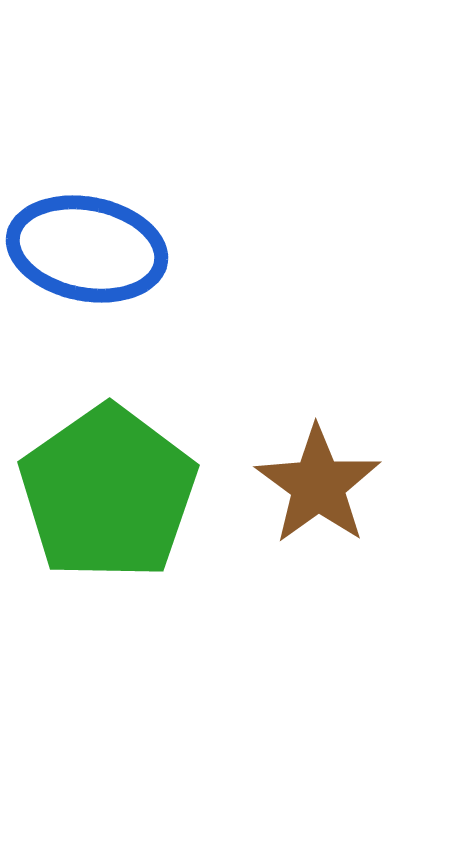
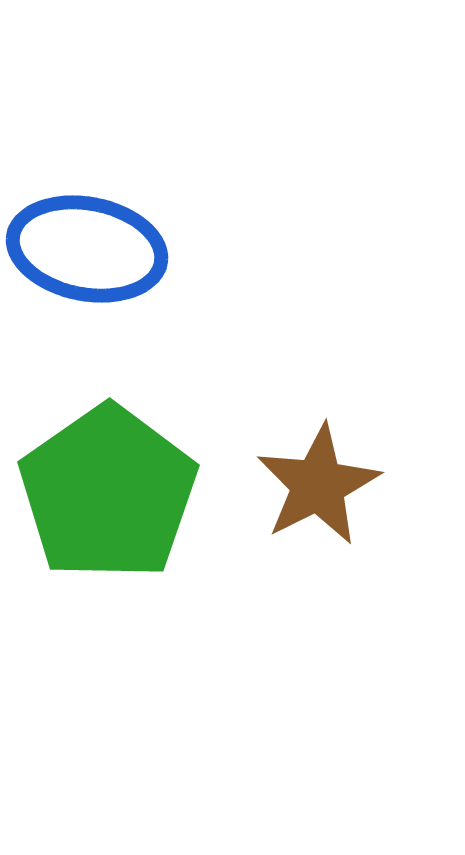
brown star: rotated 9 degrees clockwise
